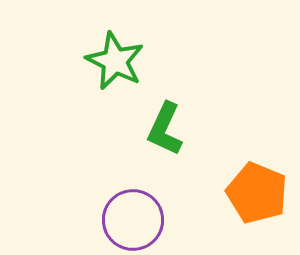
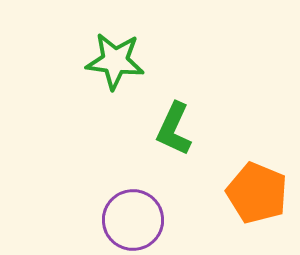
green star: rotated 20 degrees counterclockwise
green L-shape: moved 9 px right
